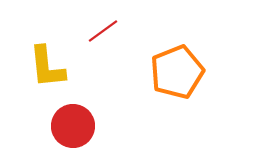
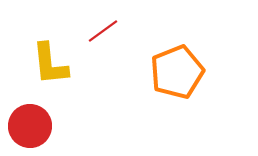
yellow L-shape: moved 3 px right, 3 px up
red circle: moved 43 px left
